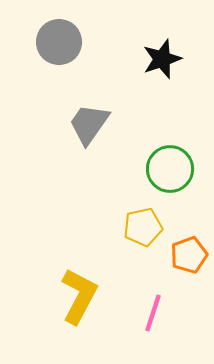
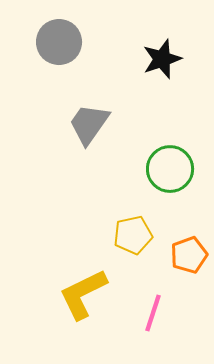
yellow pentagon: moved 10 px left, 8 px down
yellow L-shape: moved 4 px right, 2 px up; rotated 144 degrees counterclockwise
